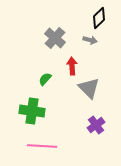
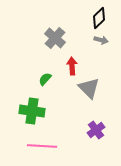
gray arrow: moved 11 px right
purple cross: moved 5 px down
